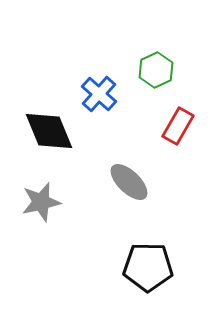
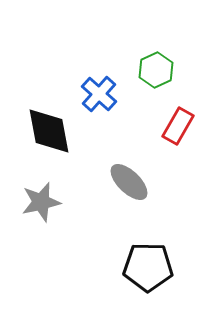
black diamond: rotated 12 degrees clockwise
